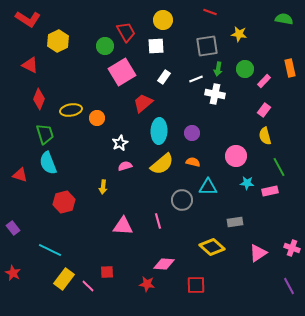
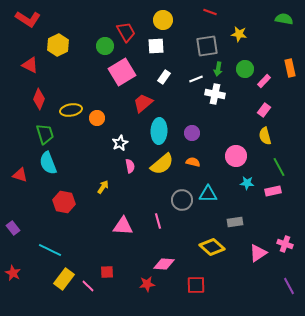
yellow hexagon at (58, 41): moved 4 px down
pink semicircle at (125, 166): moved 5 px right; rotated 96 degrees clockwise
yellow arrow at (103, 187): rotated 152 degrees counterclockwise
cyan triangle at (208, 187): moved 7 px down
pink rectangle at (270, 191): moved 3 px right
red hexagon at (64, 202): rotated 25 degrees clockwise
pink cross at (292, 248): moved 7 px left, 4 px up
red star at (147, 284): rotated 14 degrees counterclockwise
